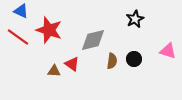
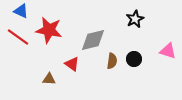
red star: rotated 8 degrees counterclockwise
brown triangle: moved 5 px left, 8 px down
